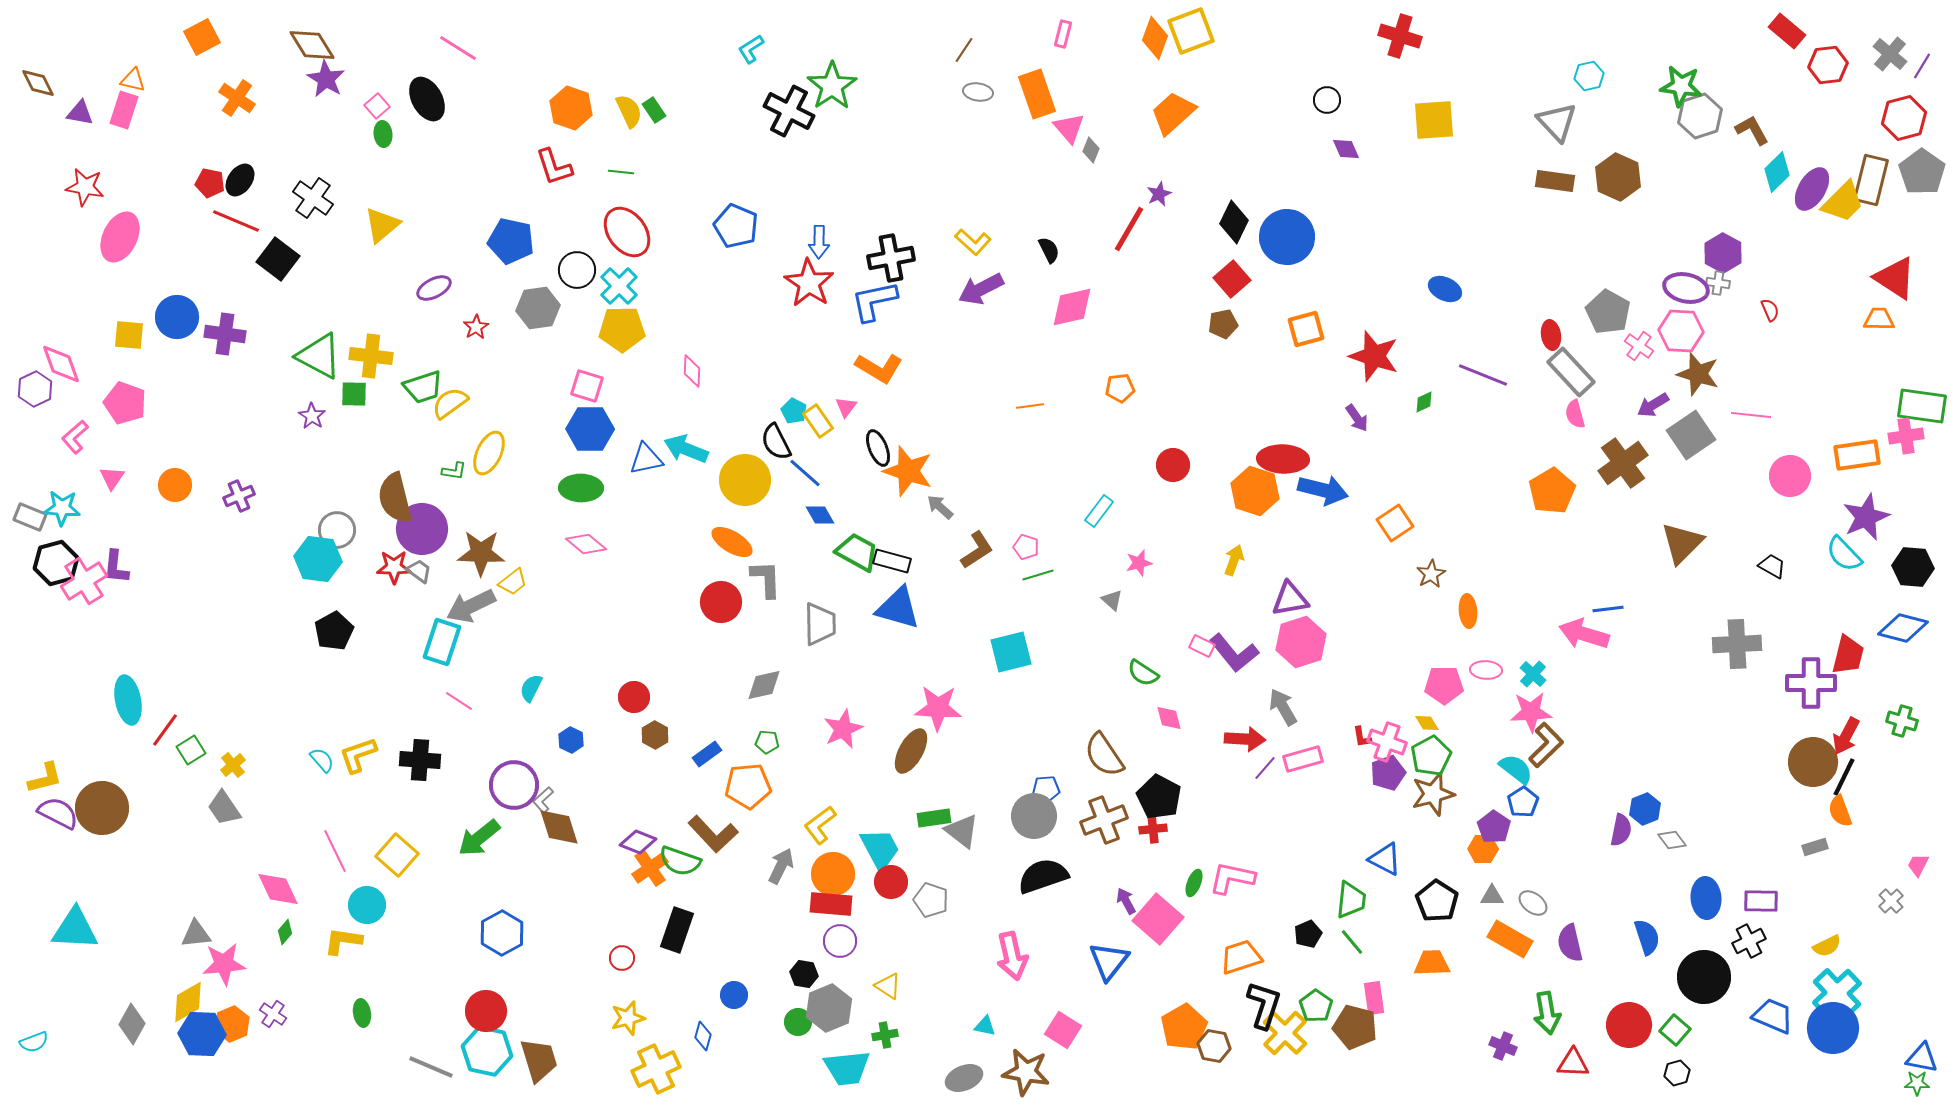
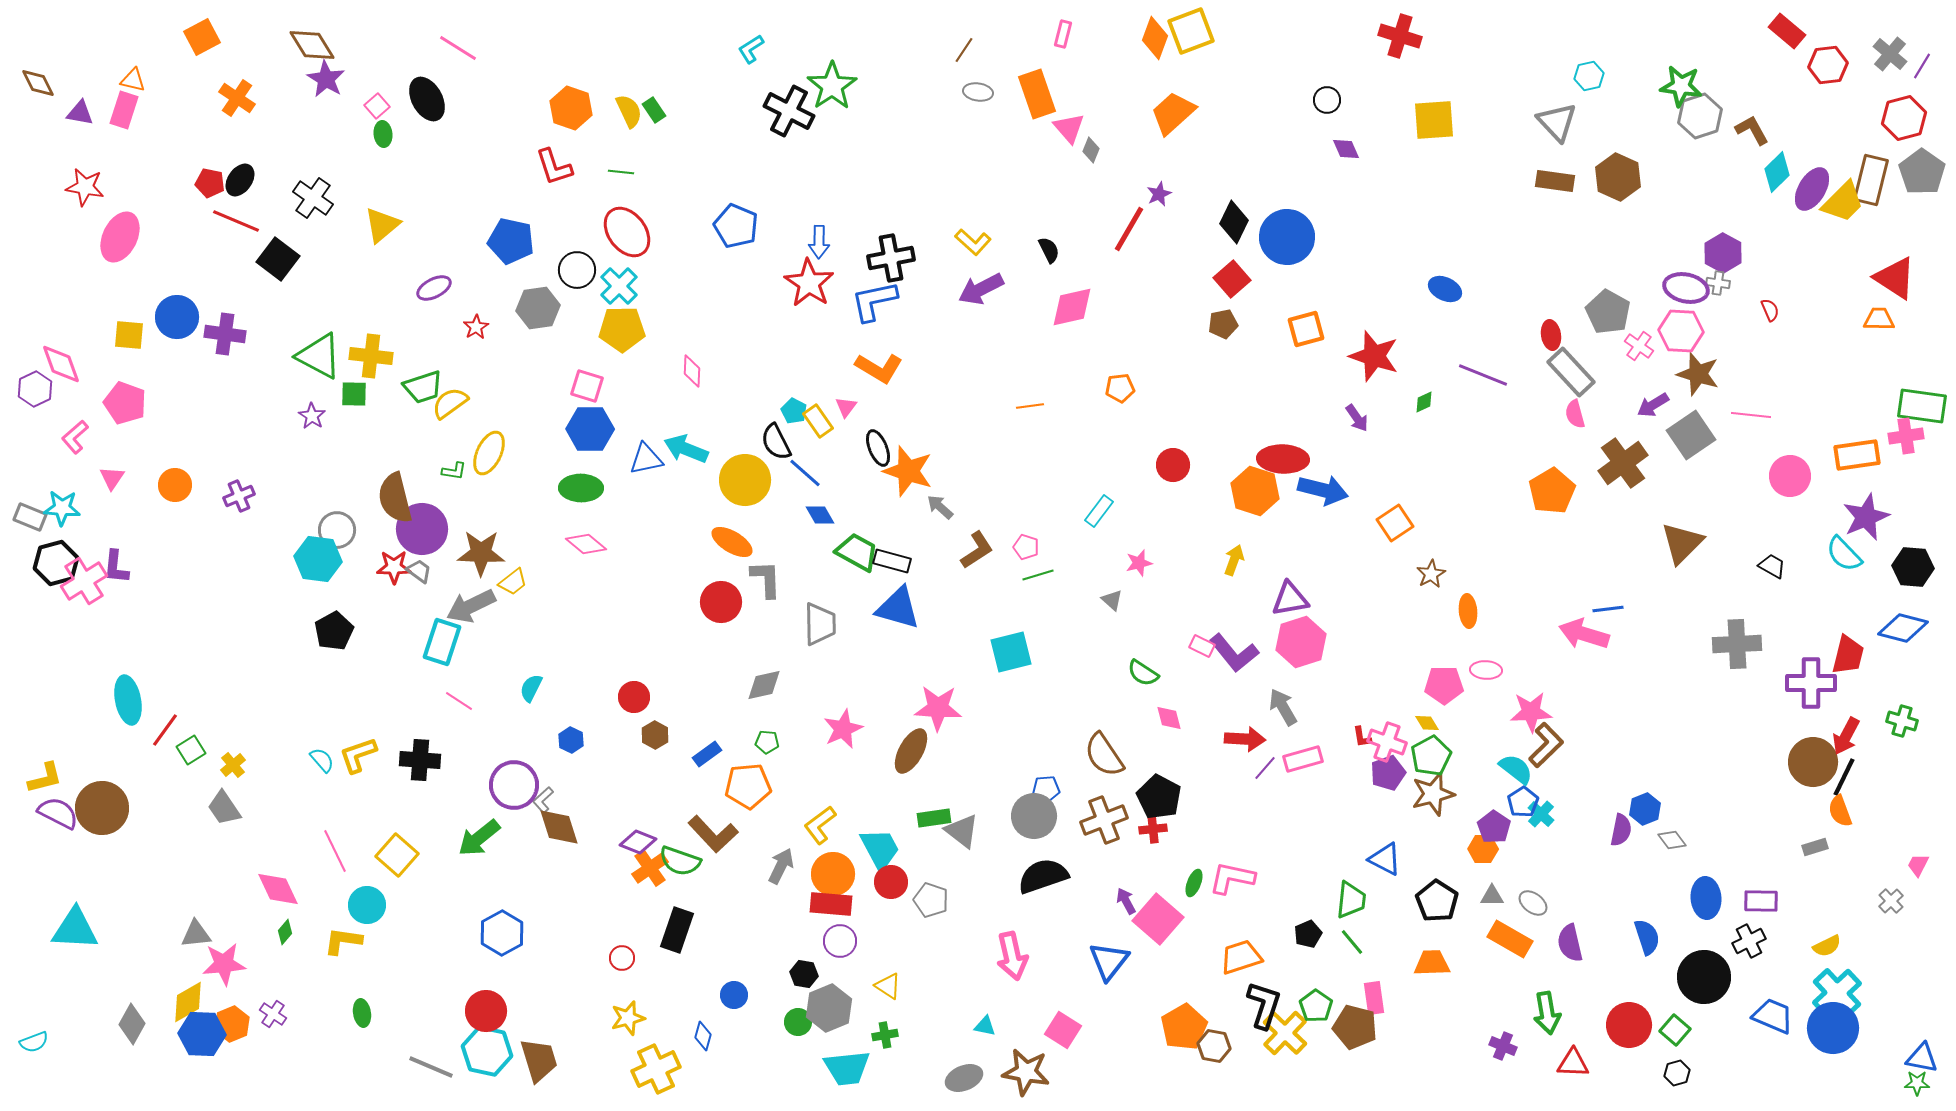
cyan cross at (1533, 674): moved 8 px right, 140 px down
